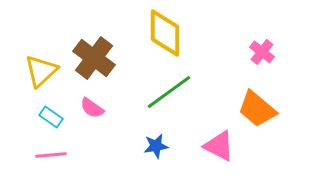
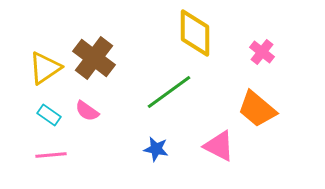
yellow diamond: moved 30 px right
yellow triangle: moved 4 px right, 3 px up; rotated 9 degrees clockwise
pink semicircle: moved 5 px left, 3 px down
cyan rectangle: moved 2 px left, 2 px up
blue star: moved 3 px down; rotated 20 degrees clockwise
